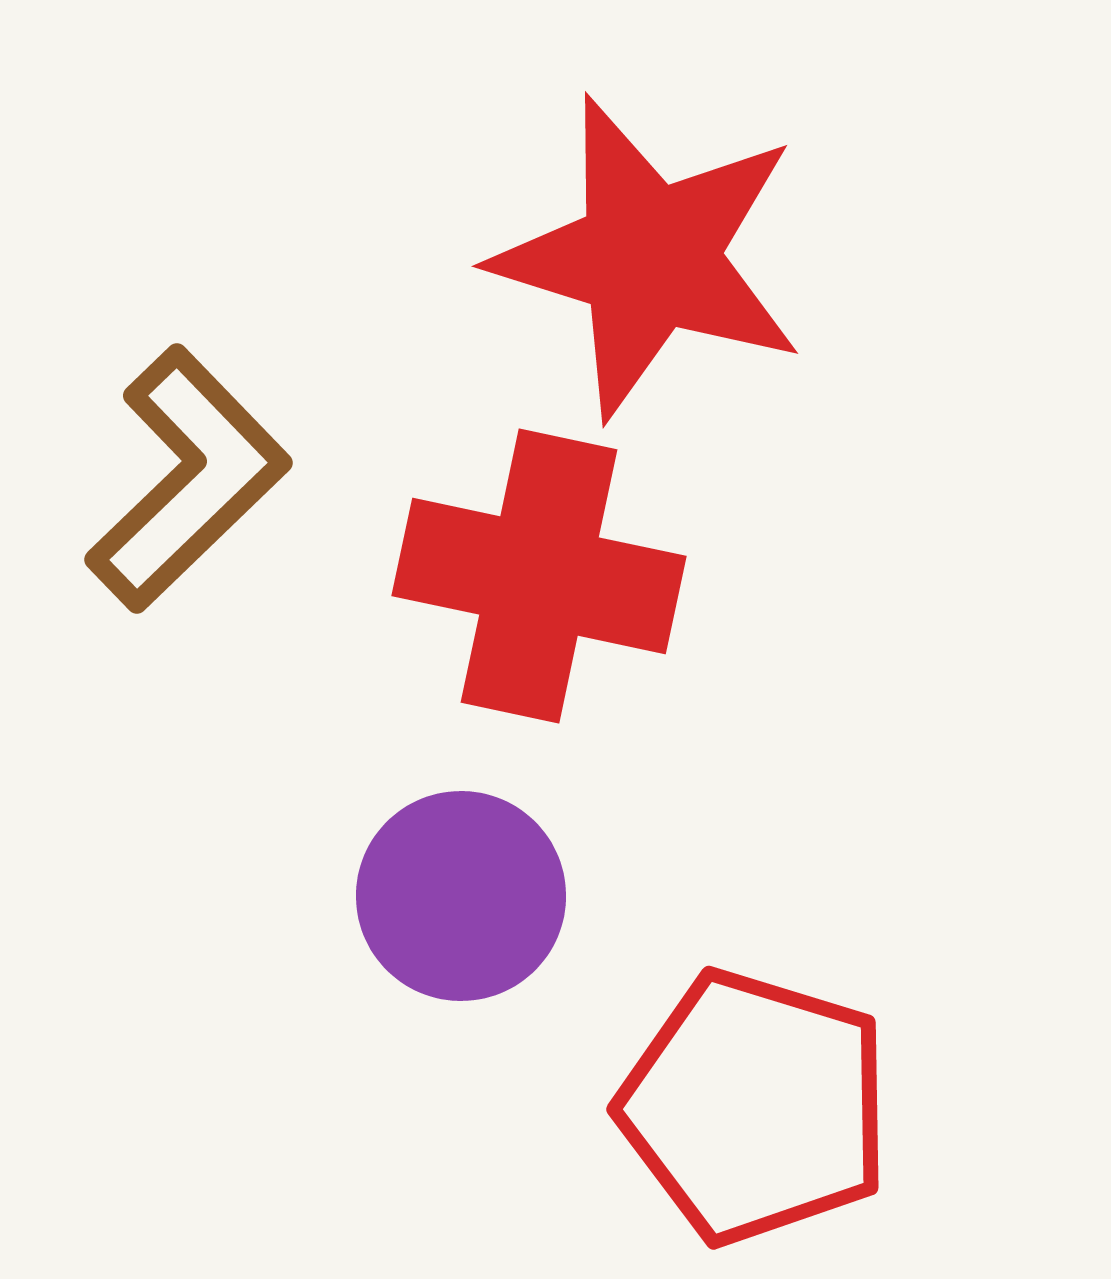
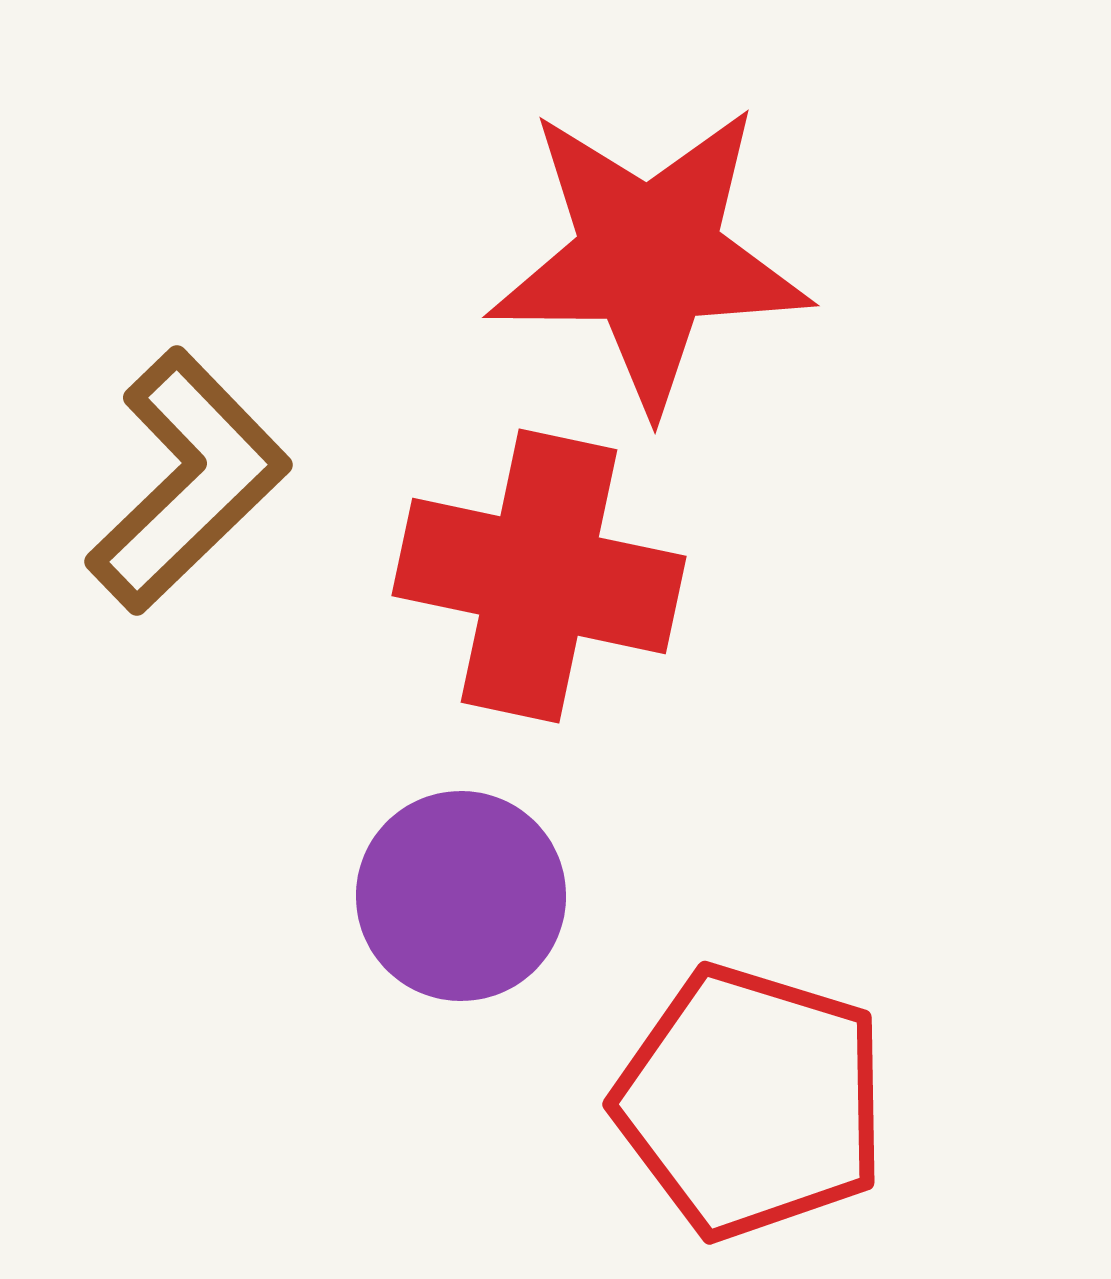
red star: rotated 17 degrees counterclockwise
brown L-shape: moved 2 px down
red pentagon: moved 4 px left, 5 px up
